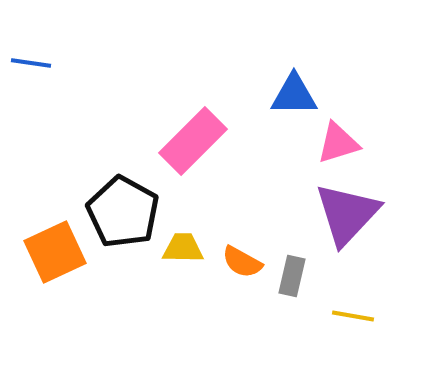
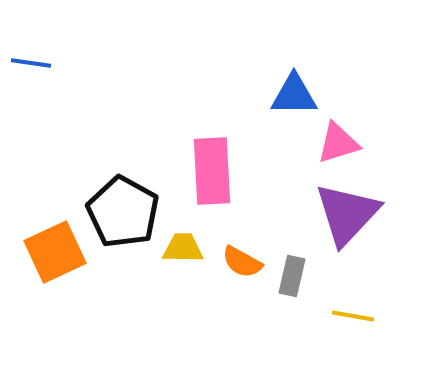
pink rectangle: moved 19 px right, 30 px down; rotated 48 degrees counterclockwise
